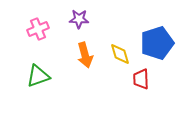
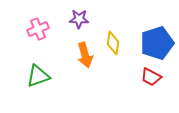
yellow diamond: moved 7 px left, 11 px up; rotated 25 degrees clockwise
red trapezoid: moved 10 px right, 2 px up; rotated 60 degrees counterclockwise
